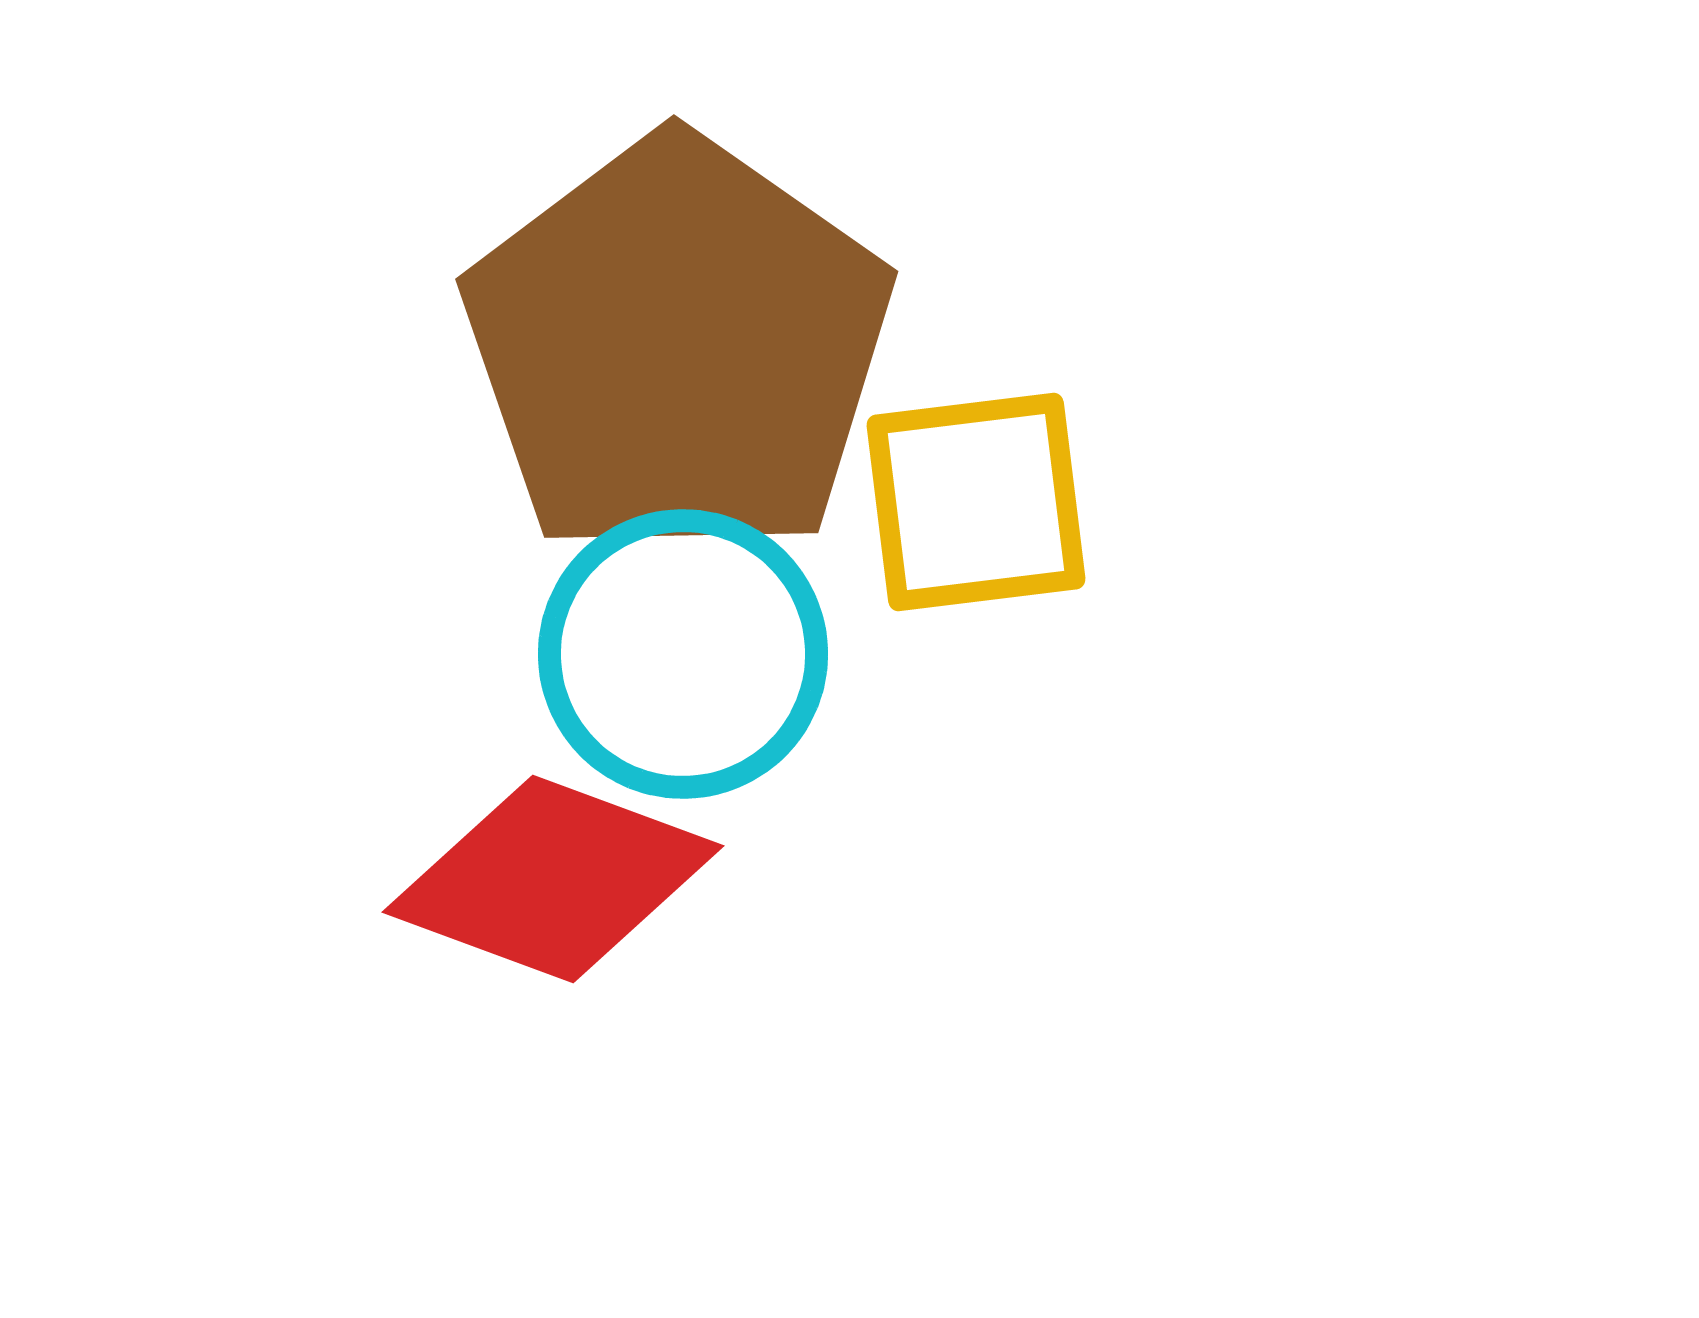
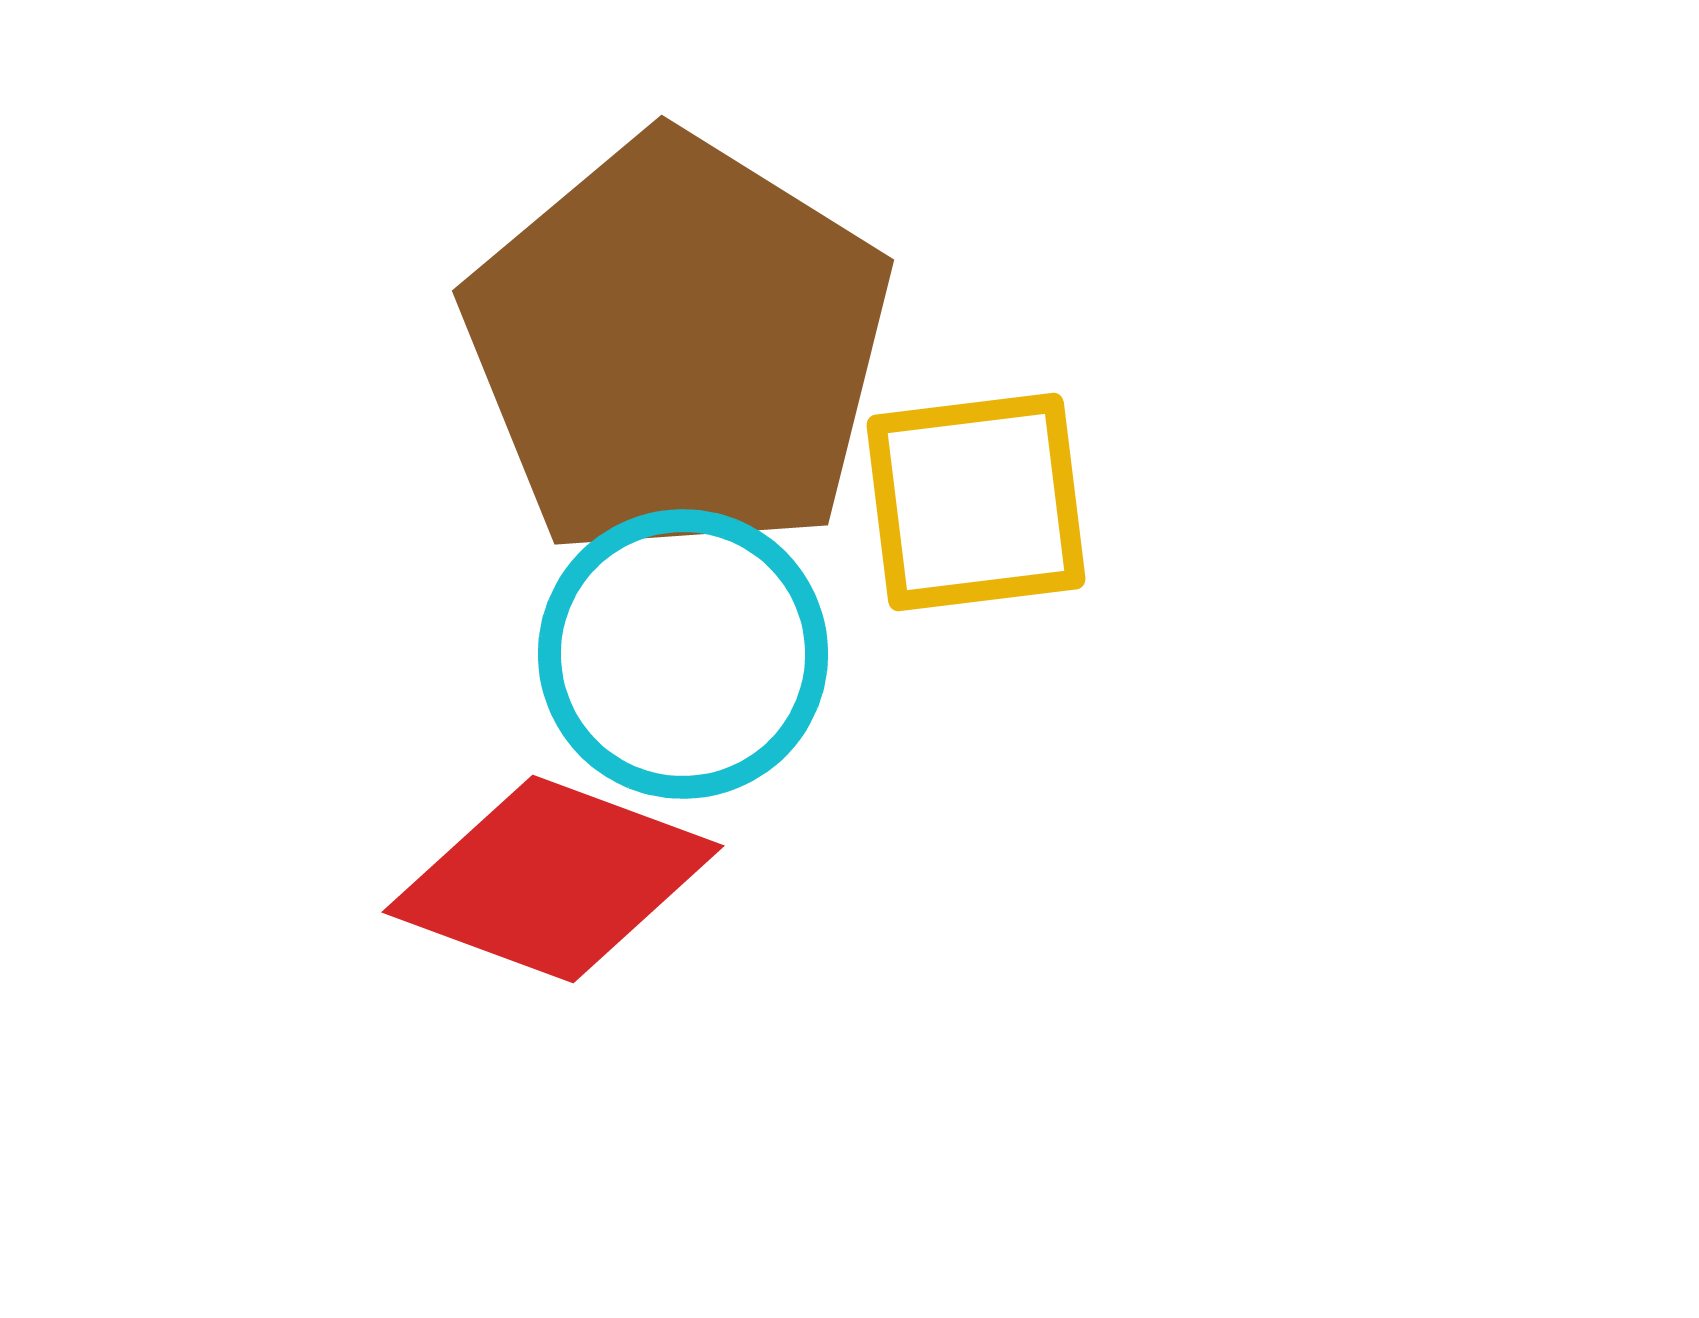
brown pentagon: rotated 3 degrees counterclockwise
